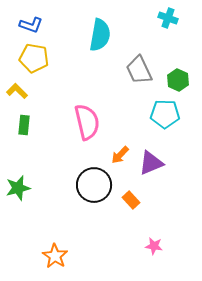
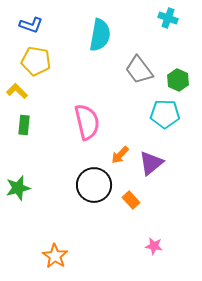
yellow pentagon: moved 2 px right, 3 px down
gray trapezoid: rotated 12 degrees counterclockwise
purple triangle: rotated 16 degrees counterclockwise
